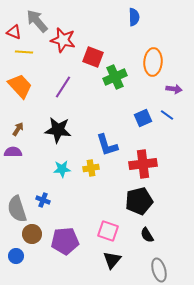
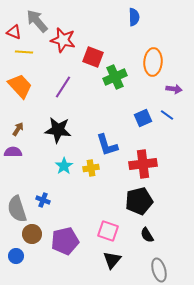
cyan star: moved 2 px right, 3 px up; rotated 30 degrees counterclockwise
purple pentagon: rotated 8 degrees counterclockwise
